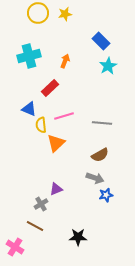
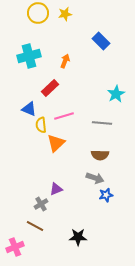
cyan star: moved 8 px right, 28 px down
brown semicircle: rotated 30 degrees clockwise
pink cross: rotated 36 degrees clockwise
